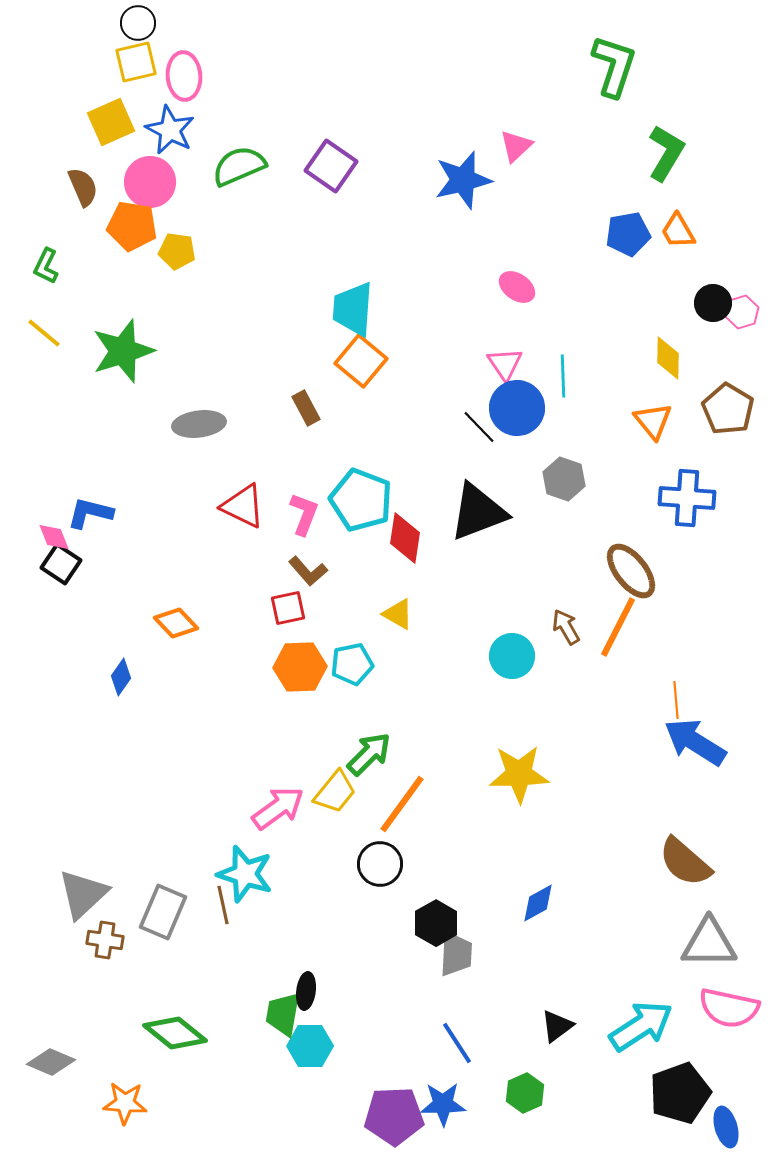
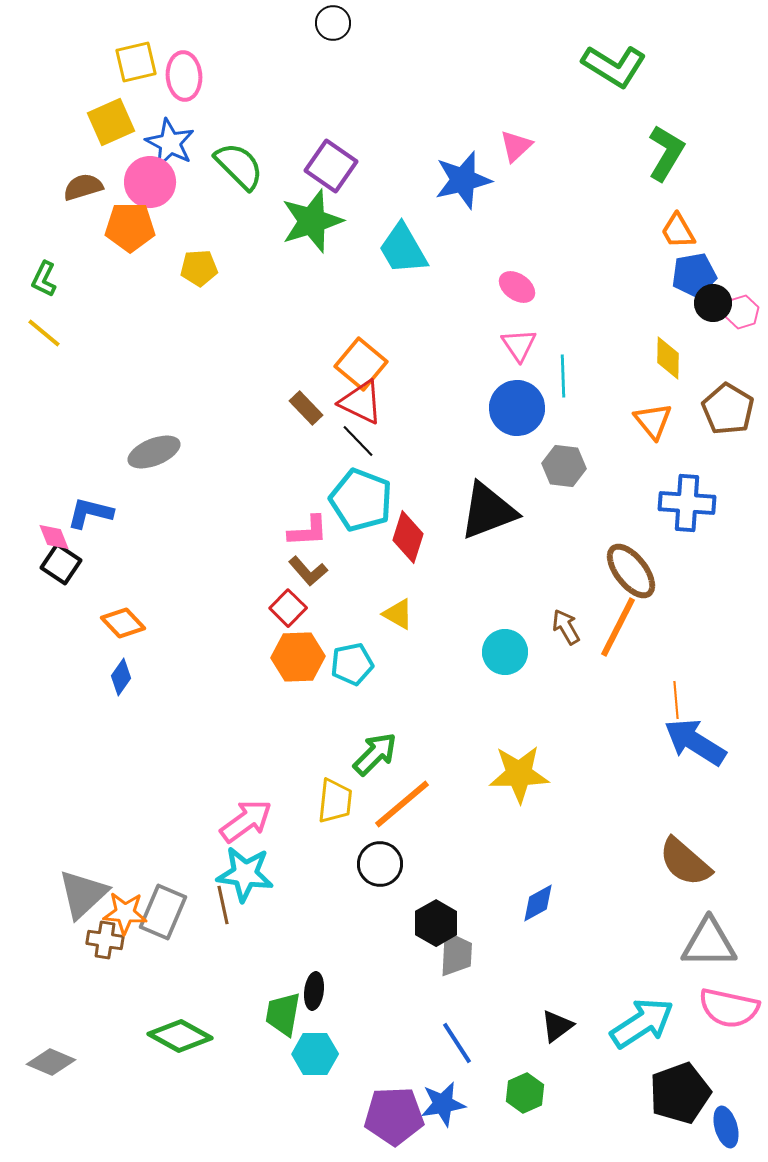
black circle at (138, 23): moved 195 px right
green L-shape at (614, 66): rotated 104 degrees clockwise
blue star at (170, 130): moved 13 px down
green semicircle at (239, 166): rotated 68 degrees clockwise
brown semicircle at (83, 187): rotated 84 degrees counterclockwise
orange pentagon at (132, 226): moved 2 px left, 1 px down; rotated 9 degrees counterclockwise
blue pentagon at (628, 234): moved 66 px right, 41 px down
yellow pentagon at (177, 251): moved 22 px right, 17 px down; rotated 12 degrees counterclockwise
green L-shape at (46, 266): moved 2 px left, 13 px down
cyan trapezoid at (353, 309): moved 50 px right, 60 px up; rotated 34 degrees counterclockwise
green star at (123, 351): moved 189 px right, 130 px up
orange square at (361, 361): moved 3 px down
pink triangle at (505, 364): moved 14 px right, 19 px up
brown rectangle at (306, 408): rotated 16 degrees counterclockwise
gray ellipse at (199, 424): moved 45 px left, 28 px down; rotated 15 degrees counterclockwise
black line at (479, 427): moved 121 px left, 14 px down
gray hexagon at (564, 479): moved 13 px up; rotated 12 degrees counterclockwise
blue cross at (687, 498): moved 5 px down
red triangle at (243, 506): moved 118 px right, 104 px up
black triangle at (478, 512): moved 10 px right, 1 px up
pink L-shape at (304, 514): moved 4 px right, 17 px down; rotated 66 degrees clockwise
red diamond at (405, 538): moved 3 px right, 1 px up; rotated 9 degrees clockwise
red square at (288, 608): rotated 33 degrees counterclockwise
orange diamond at (176, 623): moved 53 px left
cyan circle at (512, 656): moved 7 px left, 4 px up
orange hexagon at (300, 667): moved 2 px left, 10 px up
green arrow at (369, 754): moved 6 px right
yellow trapezoid at (335, 792): moved 9 px down; rotated 33 degrees counterclockwise
orange line at (402, 804): rotated 14 degrees clockwise
pink arrow at (278, 808): moved 32 px left, 13 px down
cyan star at (245, 874): rotated 10 degrees counterclockwise
black ellipse at (306, 991): moved 8 px right
cyan arrow at (641, 1026): moved 1 px right, 3 px up
green diamond at (175, 1033): moved 5 px right, 3 px down; rotated 10 degrees counterclockwise
cyan hexagon at (310, 1046): moved 5 px right, 8 px down
orange star at (125, 1103): moved 190 px up
blue star at (443, 1104): rotated 9 degrees counterclockwise
